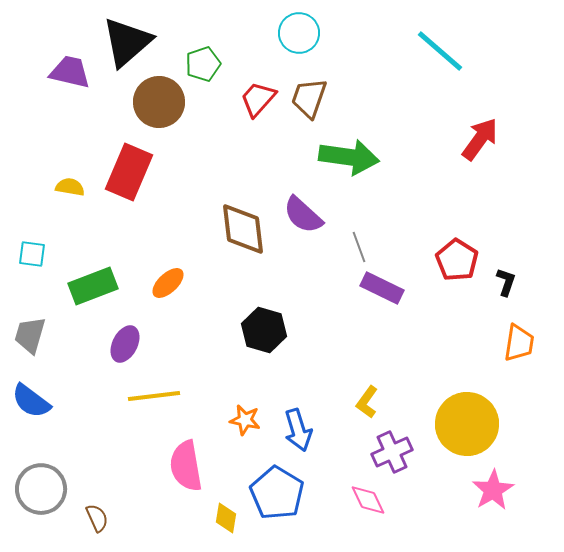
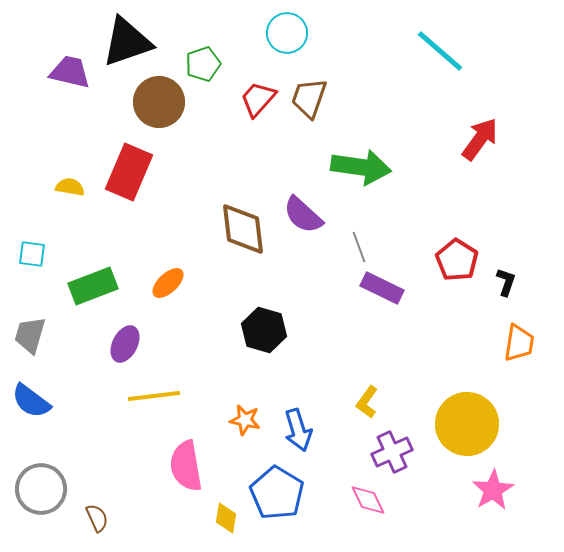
cyan circle: moved 12 px left
black triangle: rotated 22 degrees clockwise
green arrow: moved 12 px right, 10 px down
